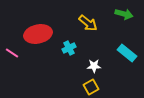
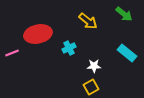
green arrow: rotated 24 degrees clockwise
yellow arrow: moved 2 px up
pink line: rotated 56 degrees counterclockwise
